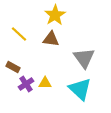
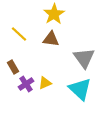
yellow star: moved 1 px left, 1 px up
brown rectangle: rotated 32 degrees clockwise
yellow triangle: rotated 24 degrees counterclockwise
